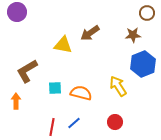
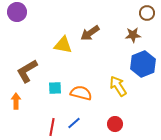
red circle: moved 2 px down
